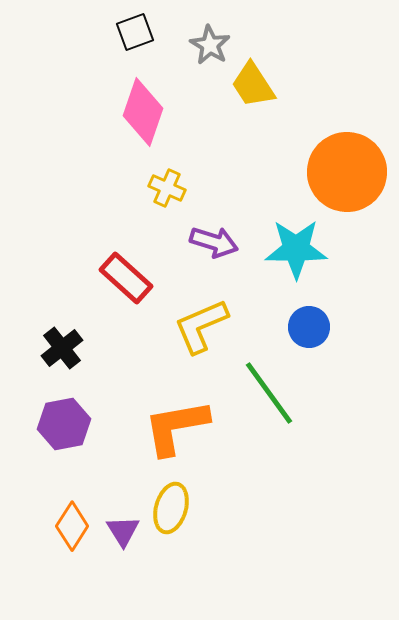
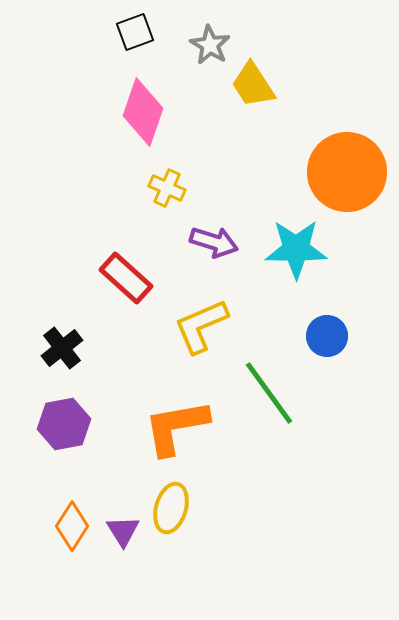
blue circle: moved 18 px right, 9 px down
